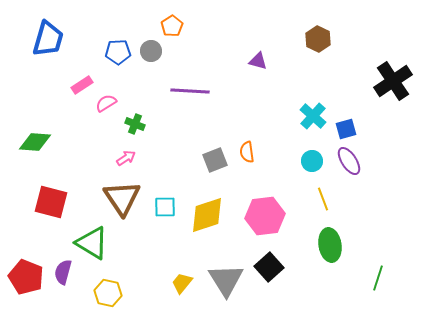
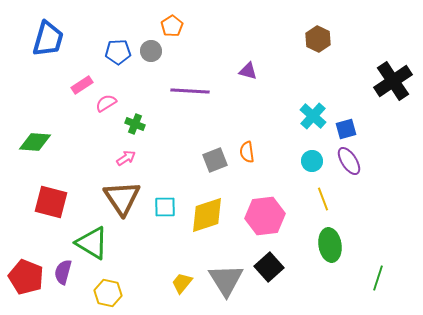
purple triangle: moved 10 px left, 10 px down
